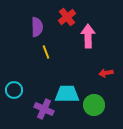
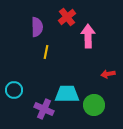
yellow line: rotated 32 degrees clockwise
red arrow: moved 2 px right, 1 px down
